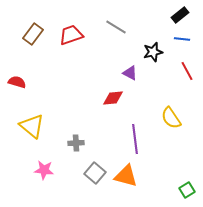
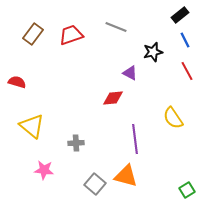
gray line: rotated 10 degrees counterclockwise
blue line: moved 3 px right, 1 px down; rotated 56 degrees clockwise
yellow semicircle: moved 2 px right
gray square: moved 11 px down
